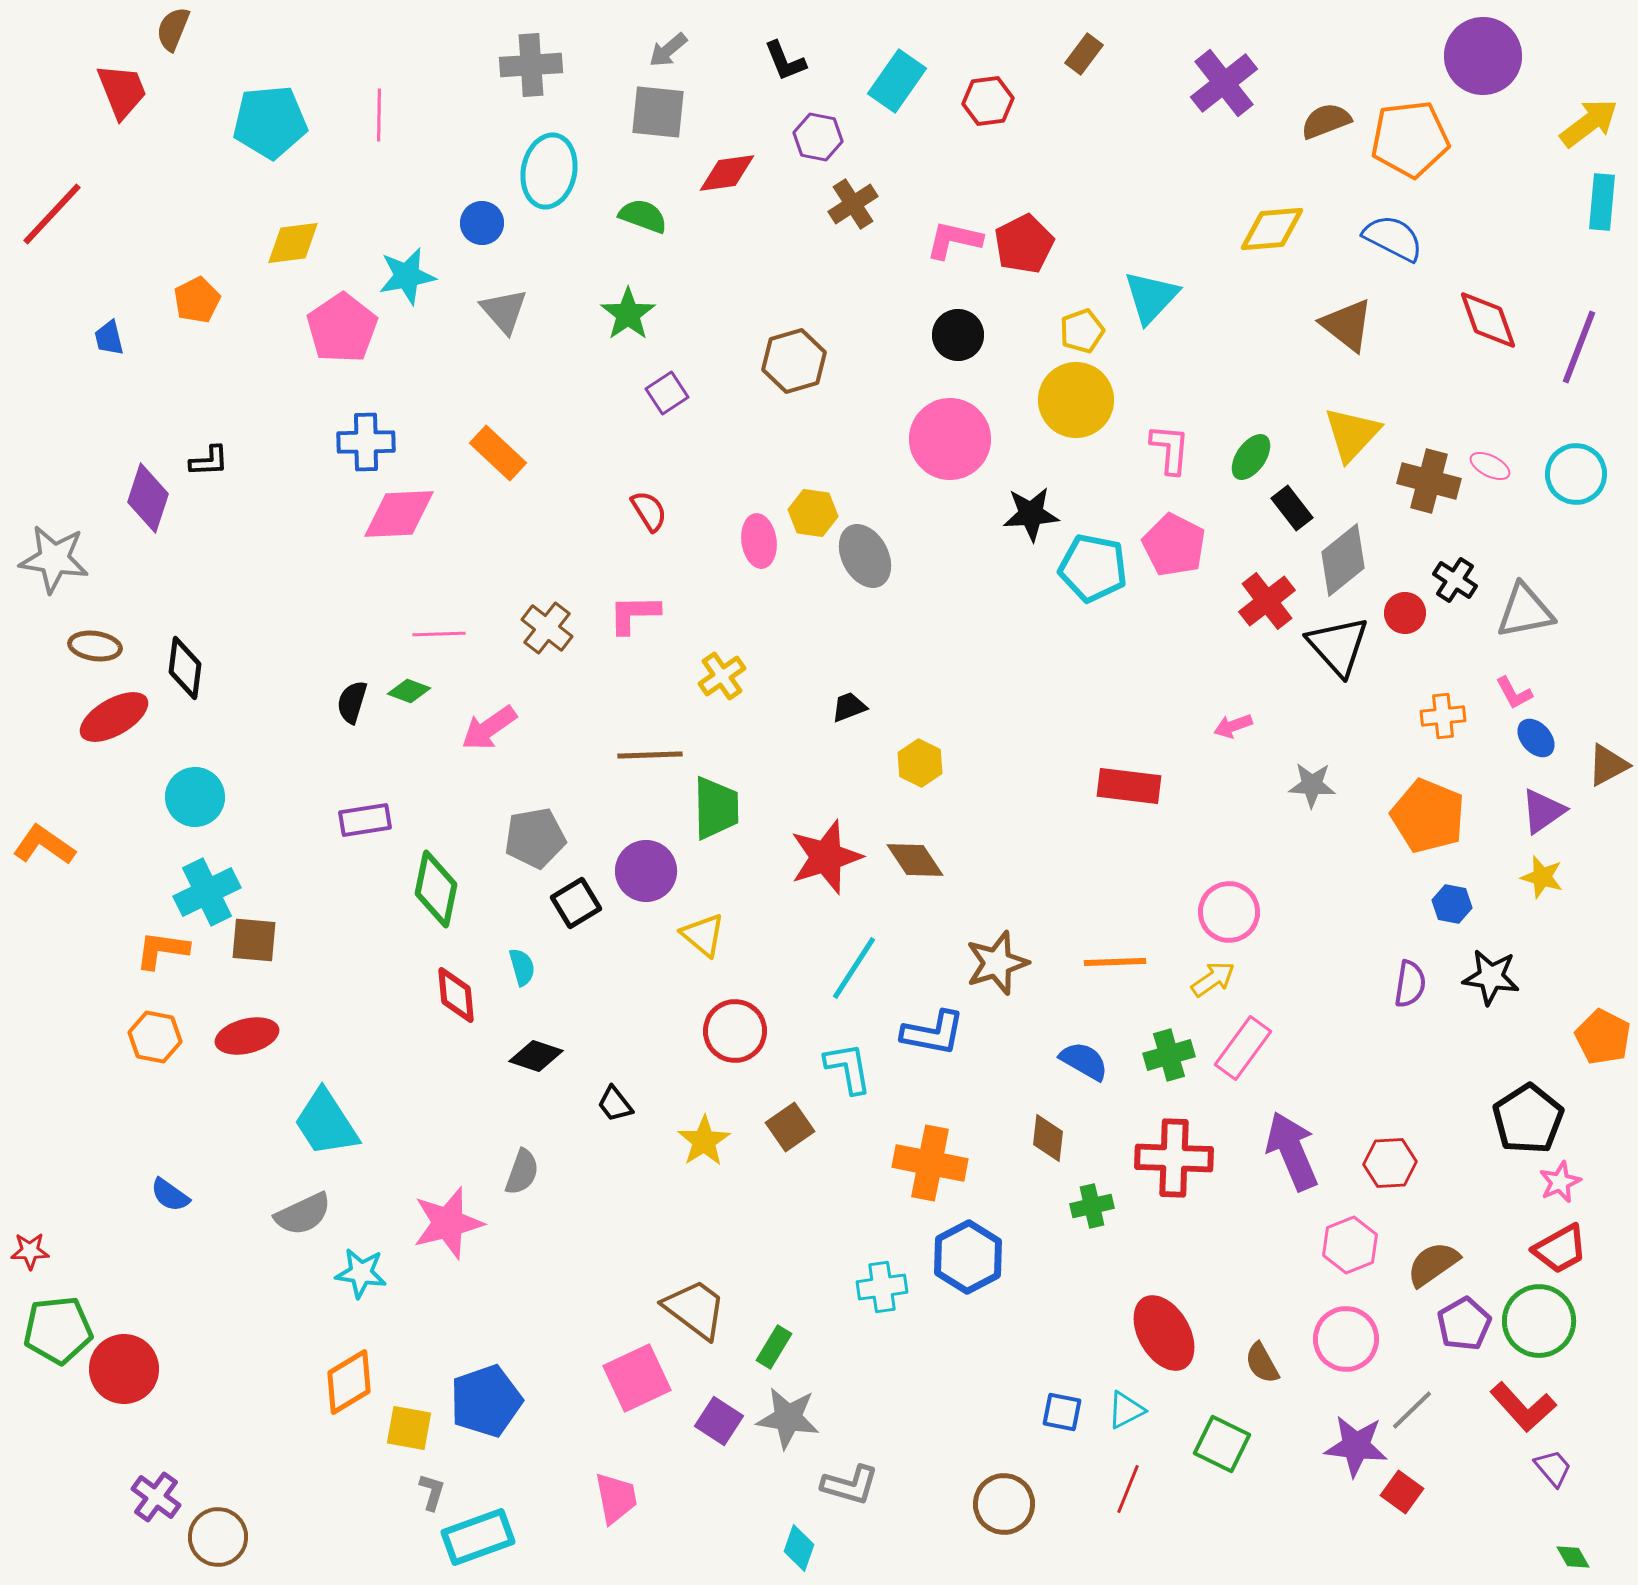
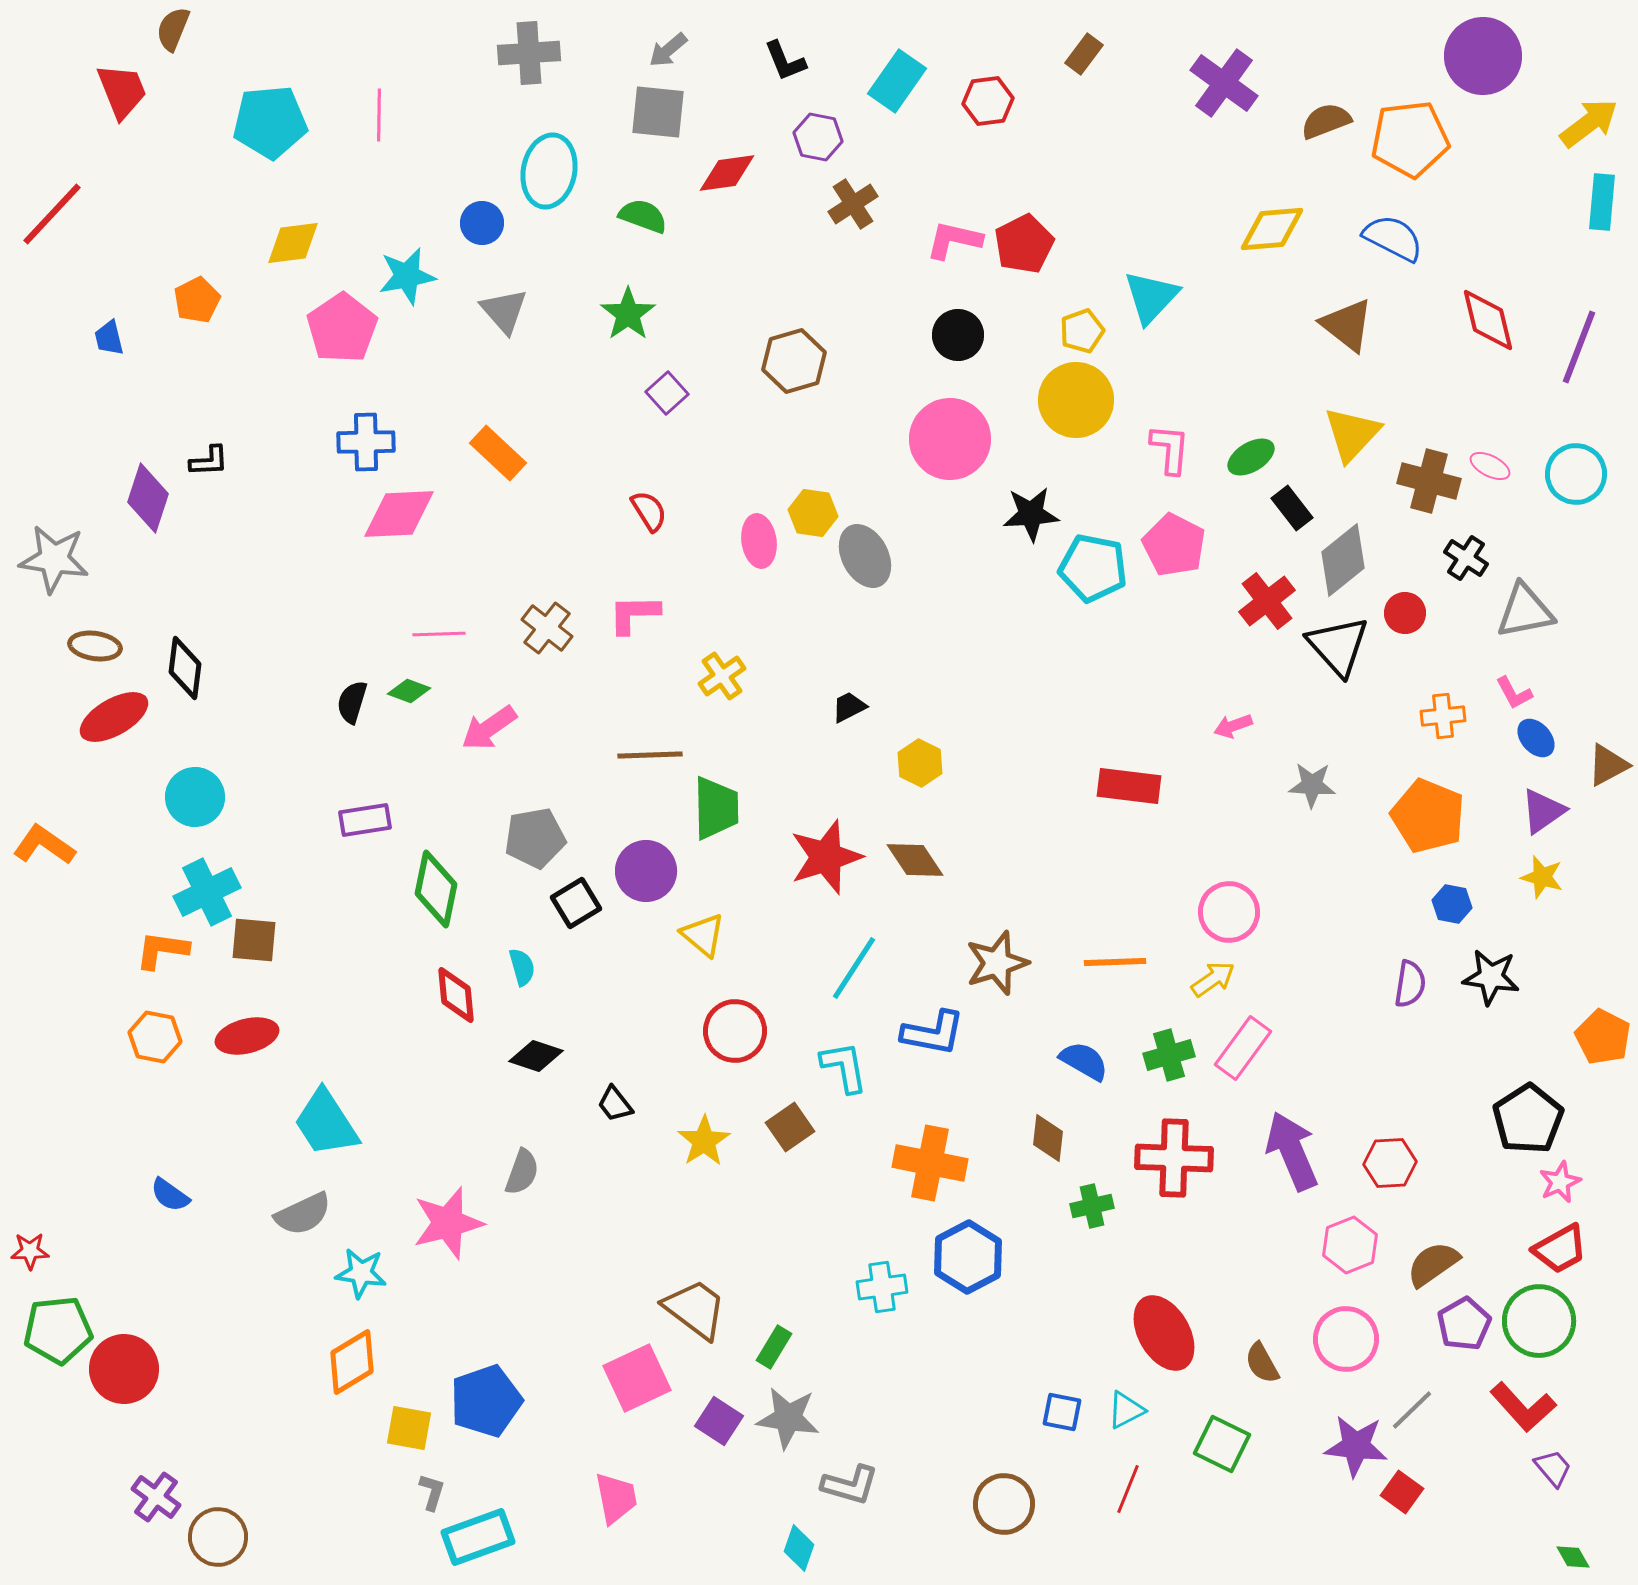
gray cross at (531, 65): moved 2 px left, 12 px up
purple cross at (1224, 83): rotated 16 degrees counterclockwise
red diamond at (1488, 320): rotated 6 degrees clockwise
purple square at (667, 393): rotated 9 degrees counterclockwise
green ellipse at (1251, 457): rotated 24 degrees clockwise
black cross at (1455, 580): moved 11 px right, 22 px up
black trapezoid at (849, 707): rotated 6 degrees counterclockwise
cyan L-shape at (848, 1068): moved 4 px left, 1 px up
orange diamond at (349, 1382): moved 3 px right, 20 px up
